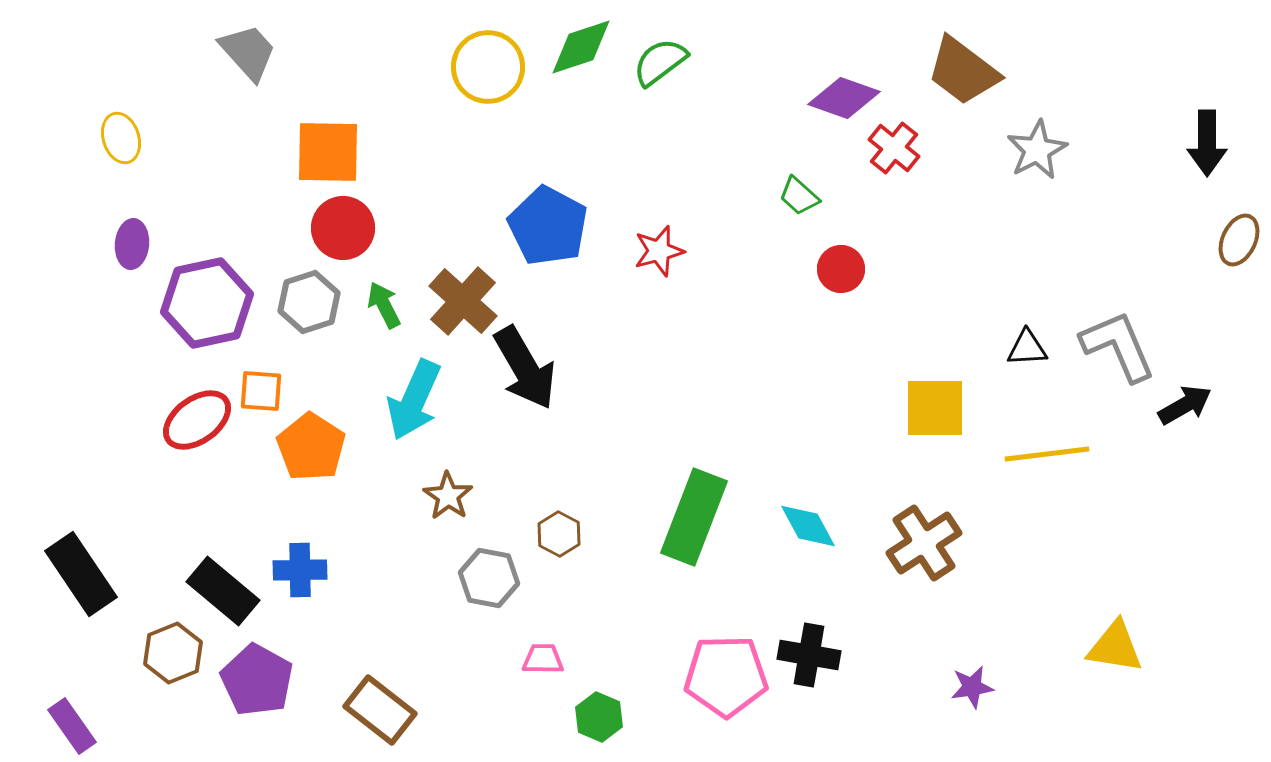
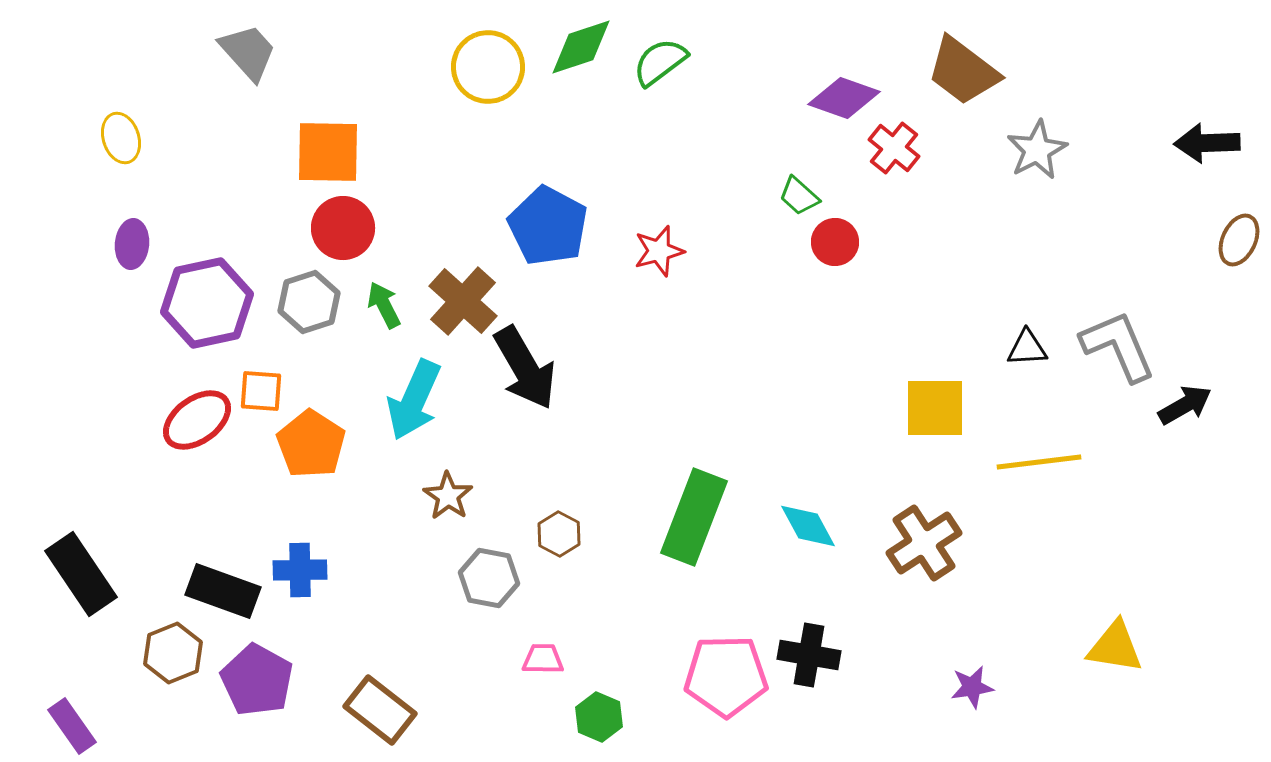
black arrow at (1207, 143): rotated 88 degrees clockwise
red circle at (841, 269): moved 6 px left, 27 px up
orange pentagon at (311, 447): moved 3 px up
yellow line at (1047, 454): moved 8 px left, 8 px down
black rectangle at (223, 591): rotated 20 degrees counterclockwise
